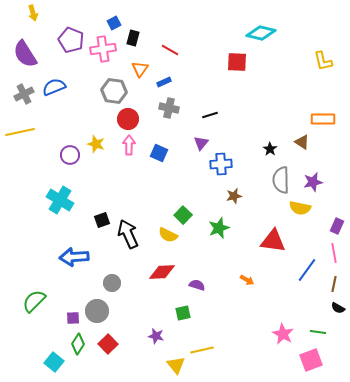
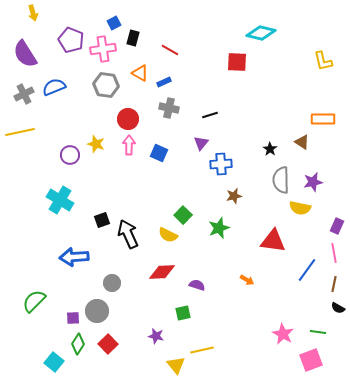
orange triangle at (140, 69): moved 4 px down; rotated 36 degrees counterclockwise
gray hexagon at (114, 91): moved 8 px left, 6 px up
